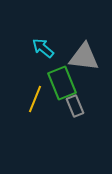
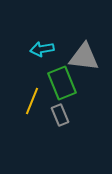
cyan arrow: moved 1 px left, 1 px down; rotated 50 degrees counterclockwise
yellow line: moved 3 px left, 2 px down
gray rectangle: moved 15 px left, 9 px down
